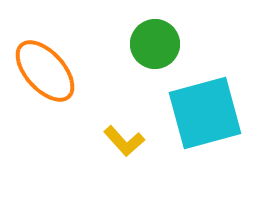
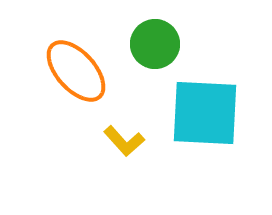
orange ellipse: moved 31 px right
cyan square: rotated 18 degrees clockwise
